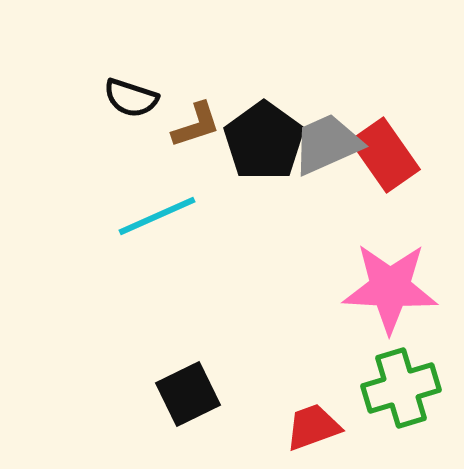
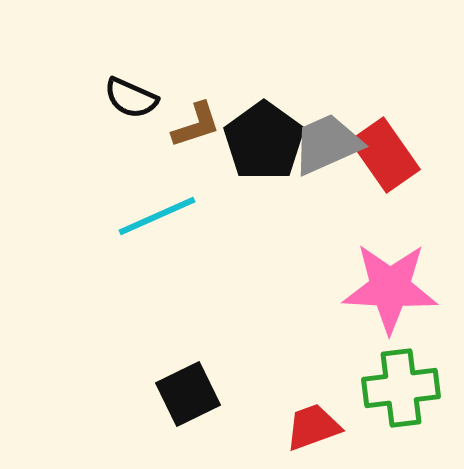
black semicircle: rotated 6 degrees clockwise
green cross: rotated 10 degrees clockwise
